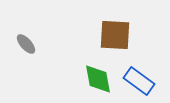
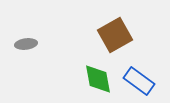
brown square: rotated 32 degrees counterclockwise
gray ellipse: rotated 55 degrees counterclockwise
